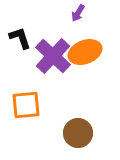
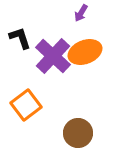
purple arrow: moved 3 px right
orange square: rotated 32 degrees counterclockwise
